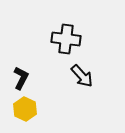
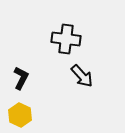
yellow hexagon: moved 5 px left, 6 px down
